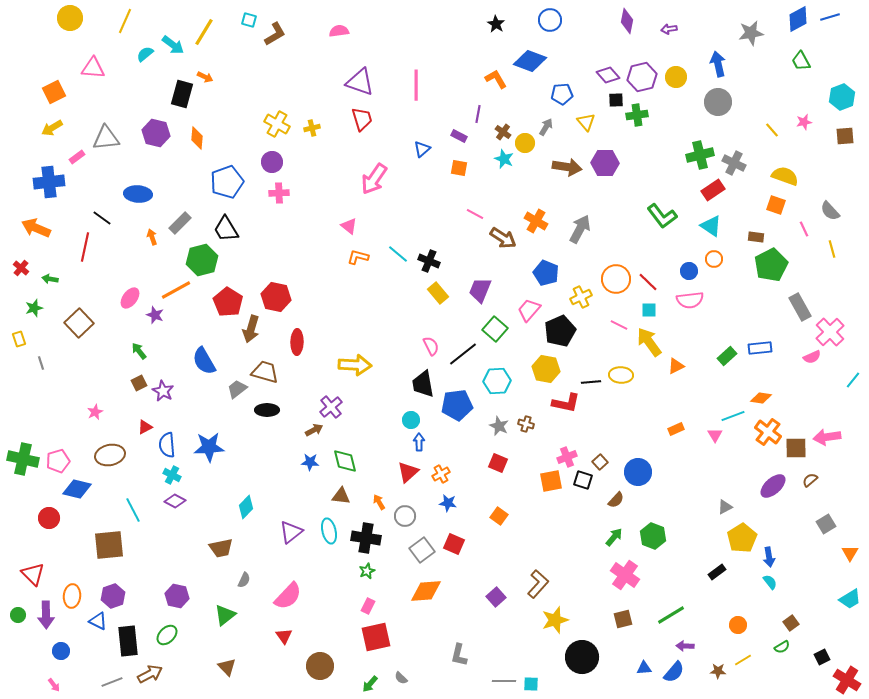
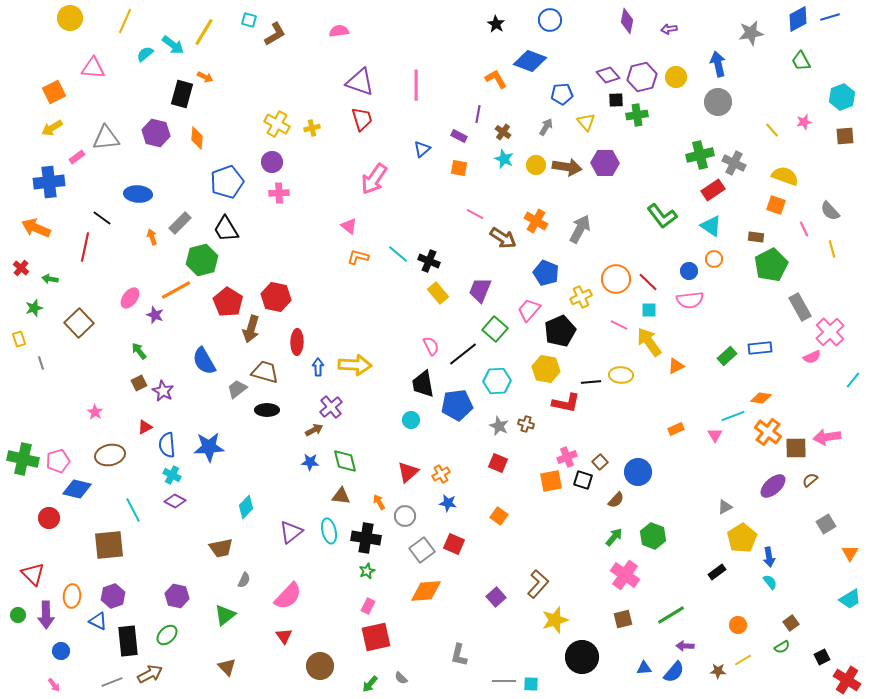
yellow circle at (525, 143): moved 11 px right, 22 px down
pink star at (95, 412): rotated 14 degrees counterclockwise
blue arrow at (419, 442): moved 101 px left, 75 px up
